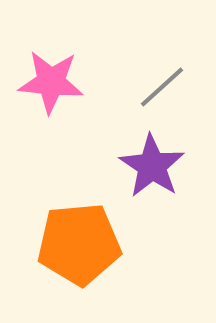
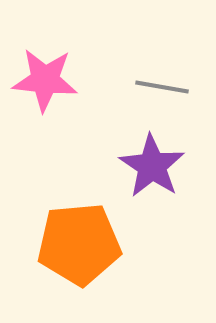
pink star: moved 6 px left, 2 px up
gray line: rotated 52 degrees clockwise
